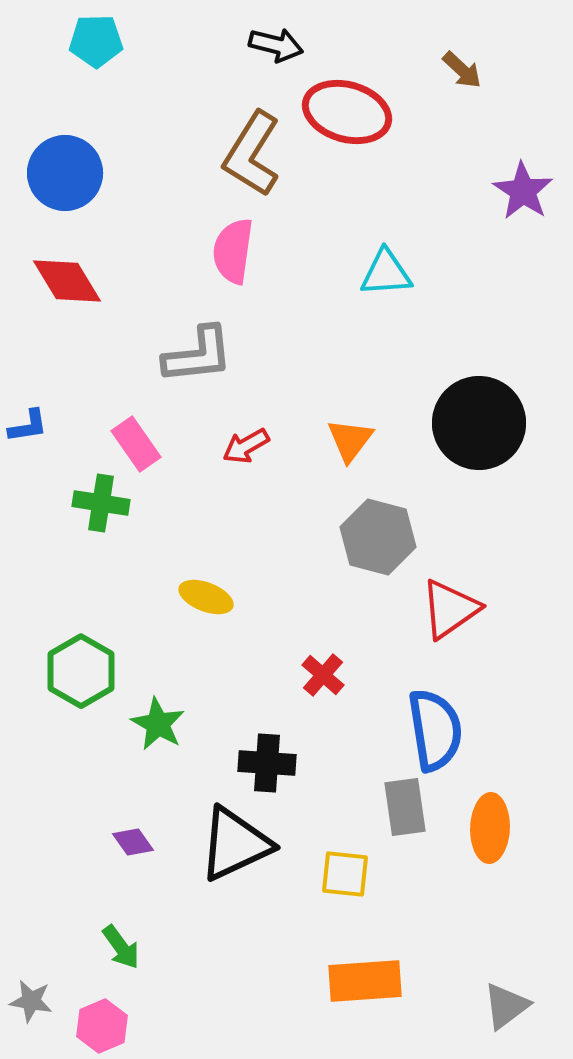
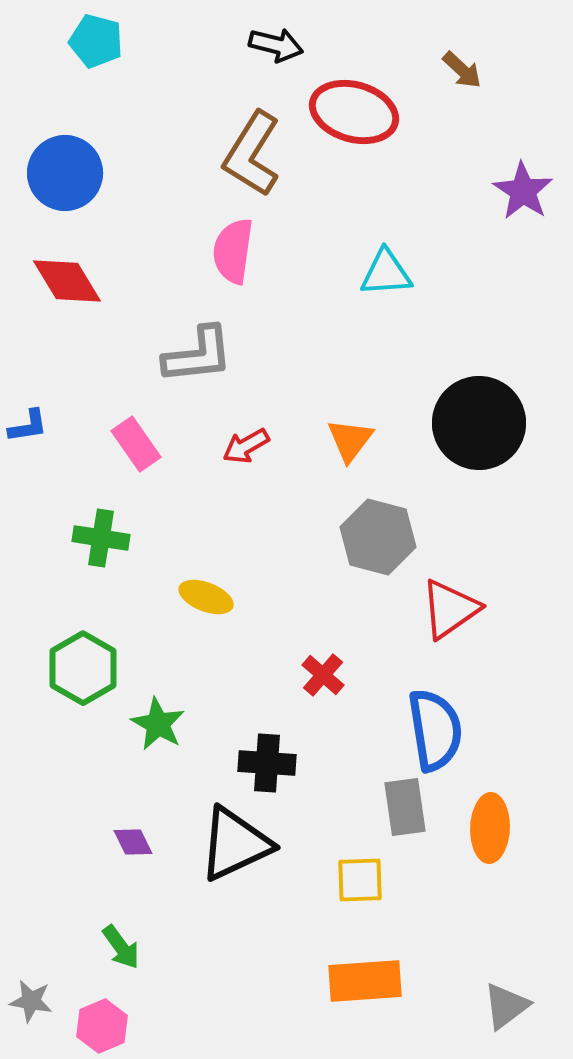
cyan pentagon: rotated 16 degrees clockwise
red ellipse: moved 7 px right
green cross: moved 35 px down
green hexagon: moved 2 px right, 3 px up
purple diamond: rotated 9 degrees clockwise
yellow square: moved 15 px right, 6 px down; rotated 8 degrees counterclockwise
